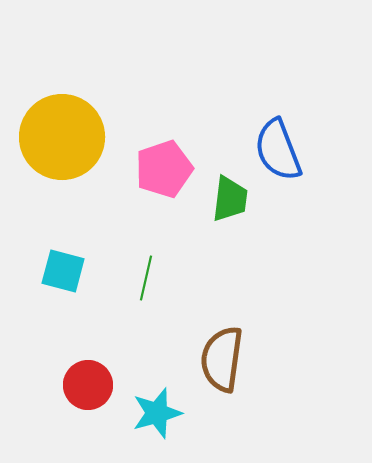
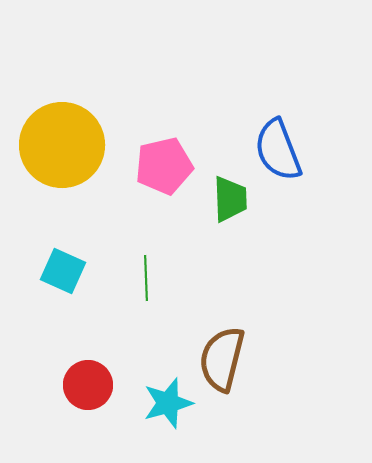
yellow circle: moved 8 px down
pink pentagon: moved 3 px up; rotated 6 degrees clockwise
green trapezoid: rotated 9 degrees counterclockwise
cyan square: rotated 9 degrees clockwise
green line: rotated 15 degrees counterclockwise
brown semicircle: rotated 6 degrees clockwise
cyan star: moved 11 px right, 10 px up
